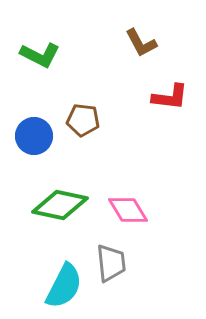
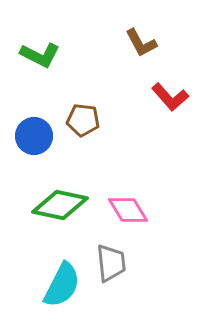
red L-shape: rotated 42 degrees clockwise
cyan semicircle: moved 2 px left, 1 px up
